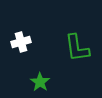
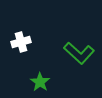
green L-shape: moved 2 px right, 5 px down; rotated 40 degrees counterclockwise
